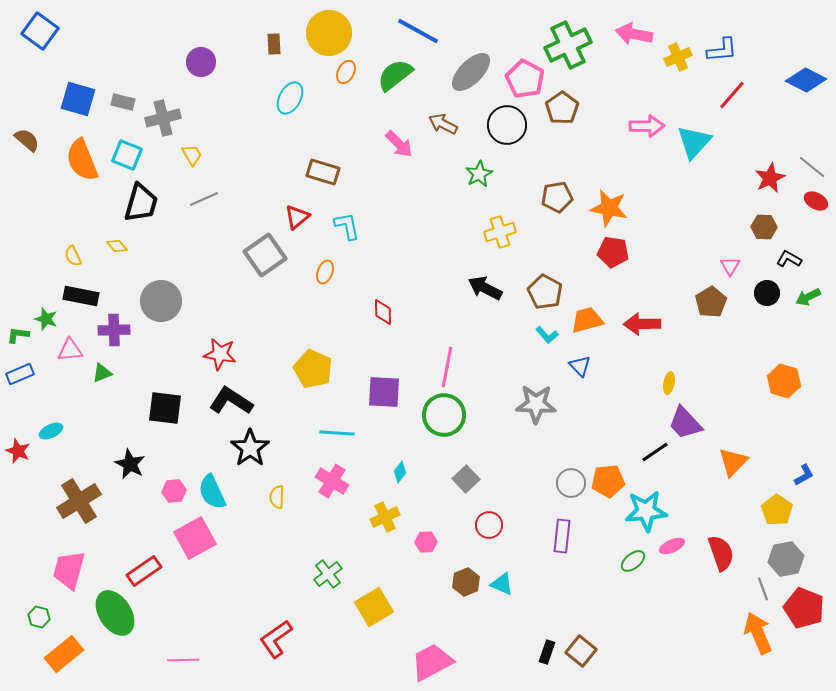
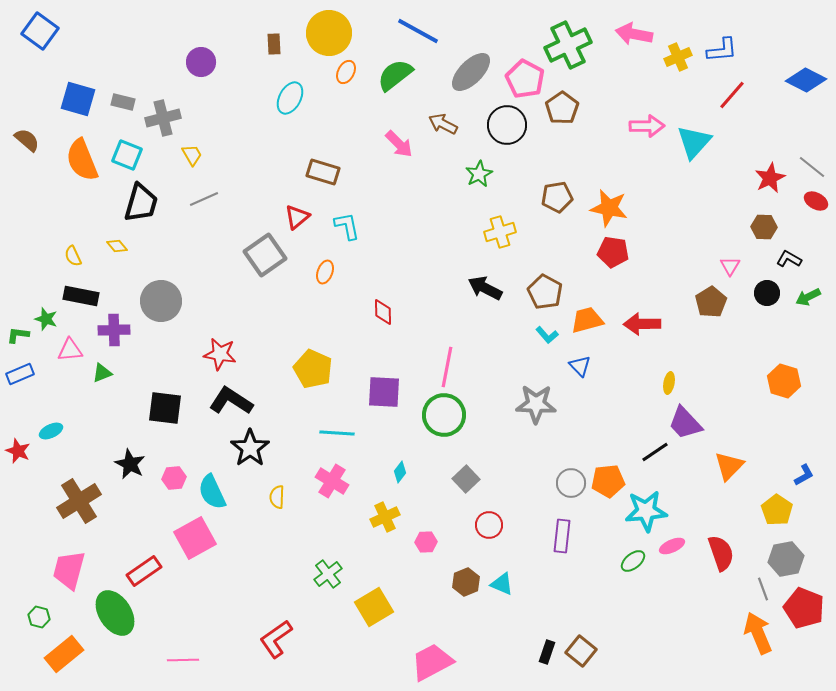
orange triangle at (733, 462): moved 4 px left, 4 px down
pink hexagon at (174, 491): moved 13 px up
